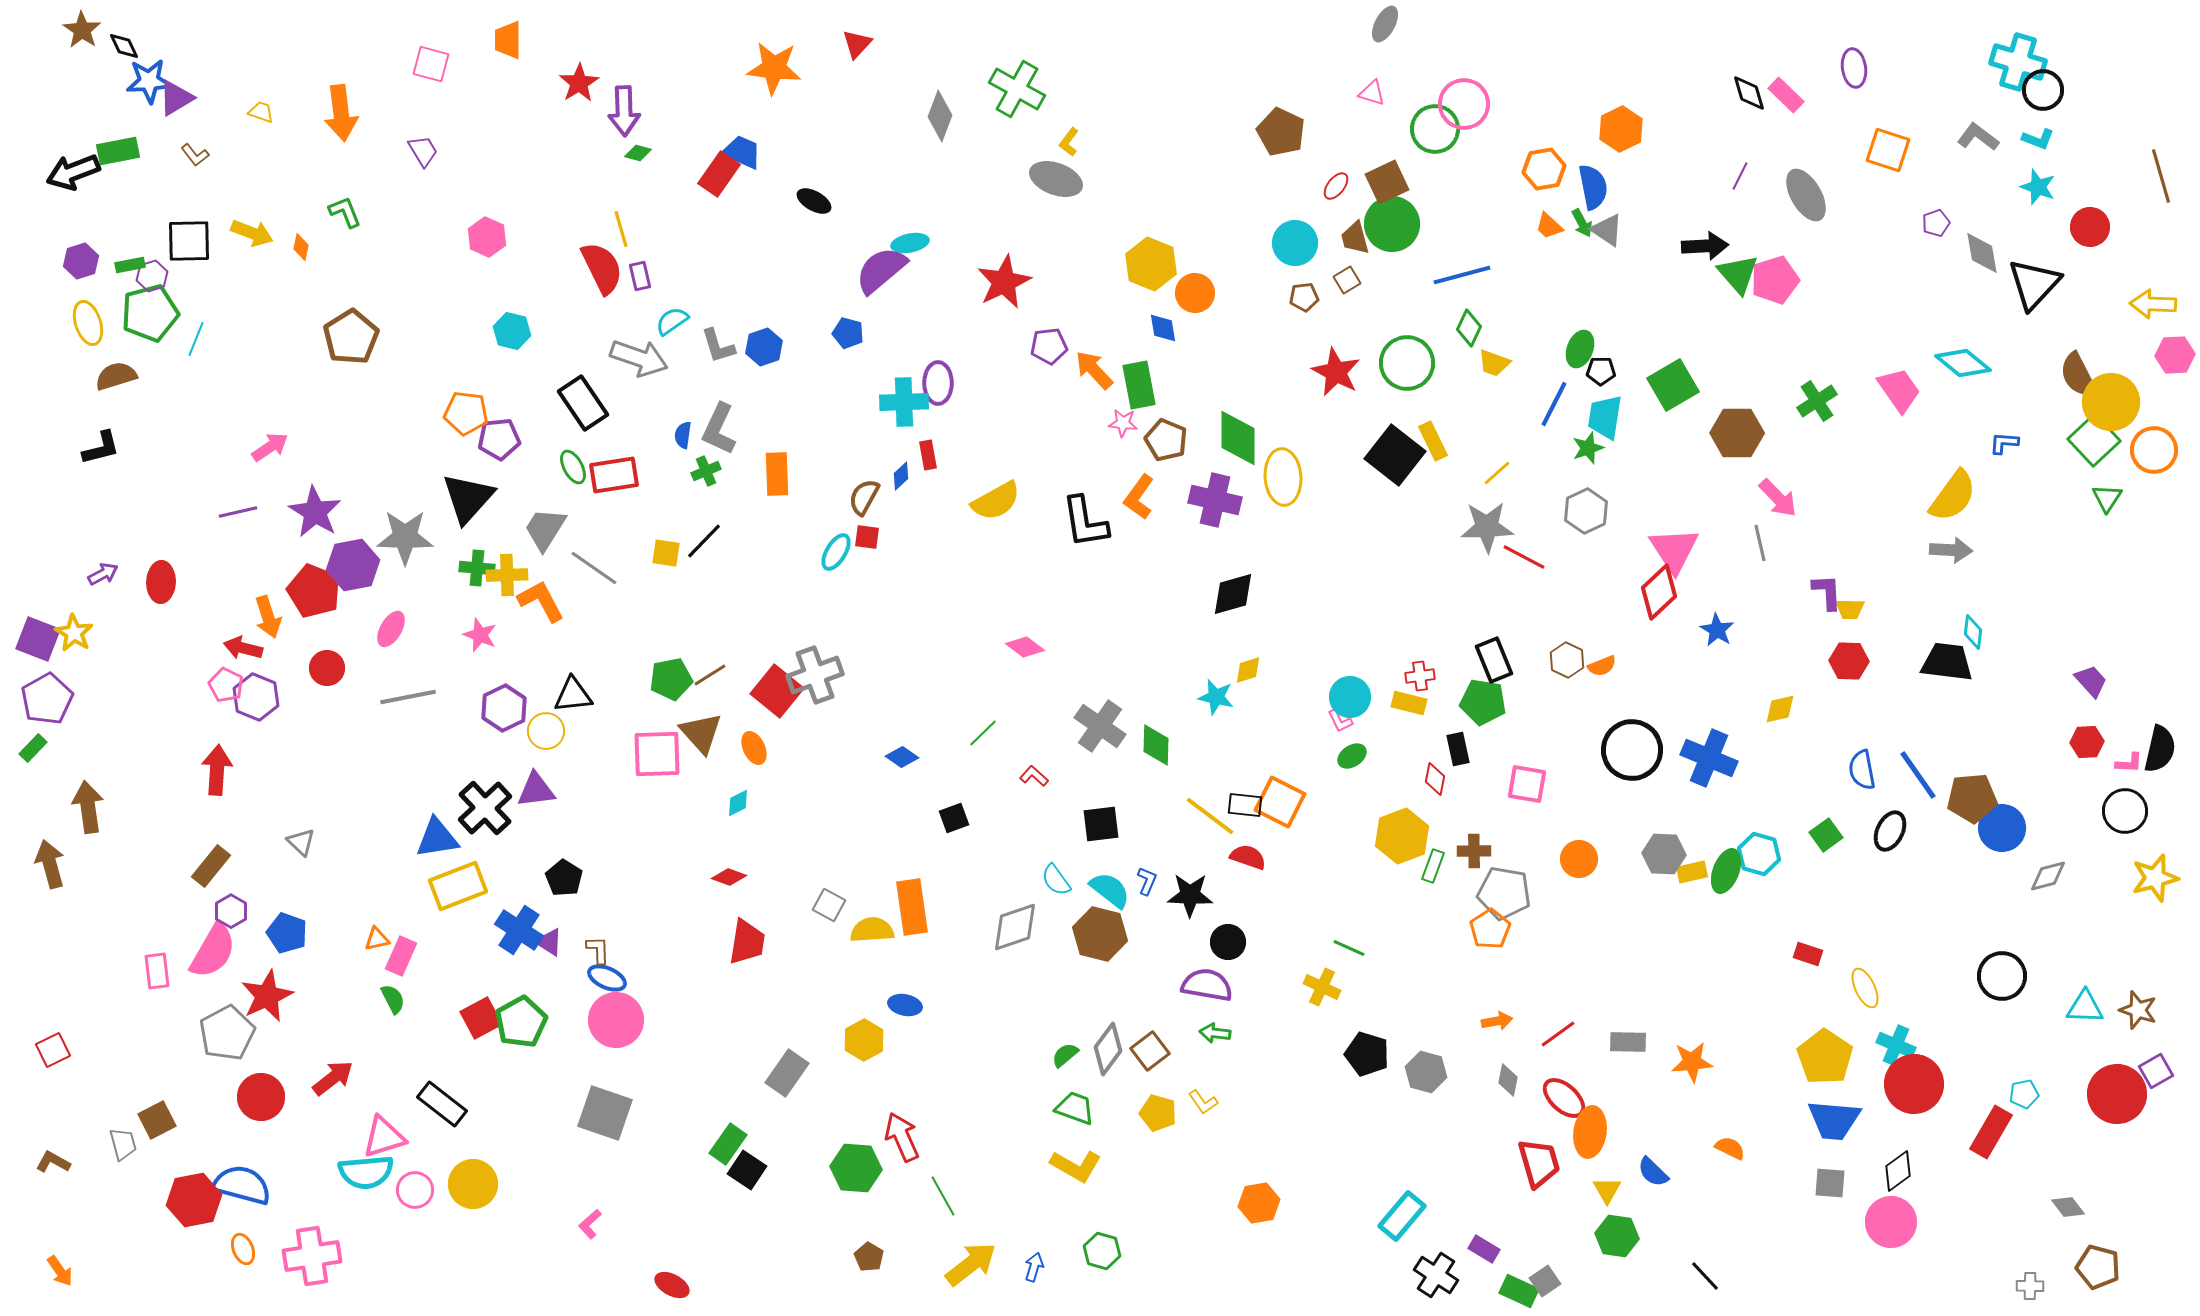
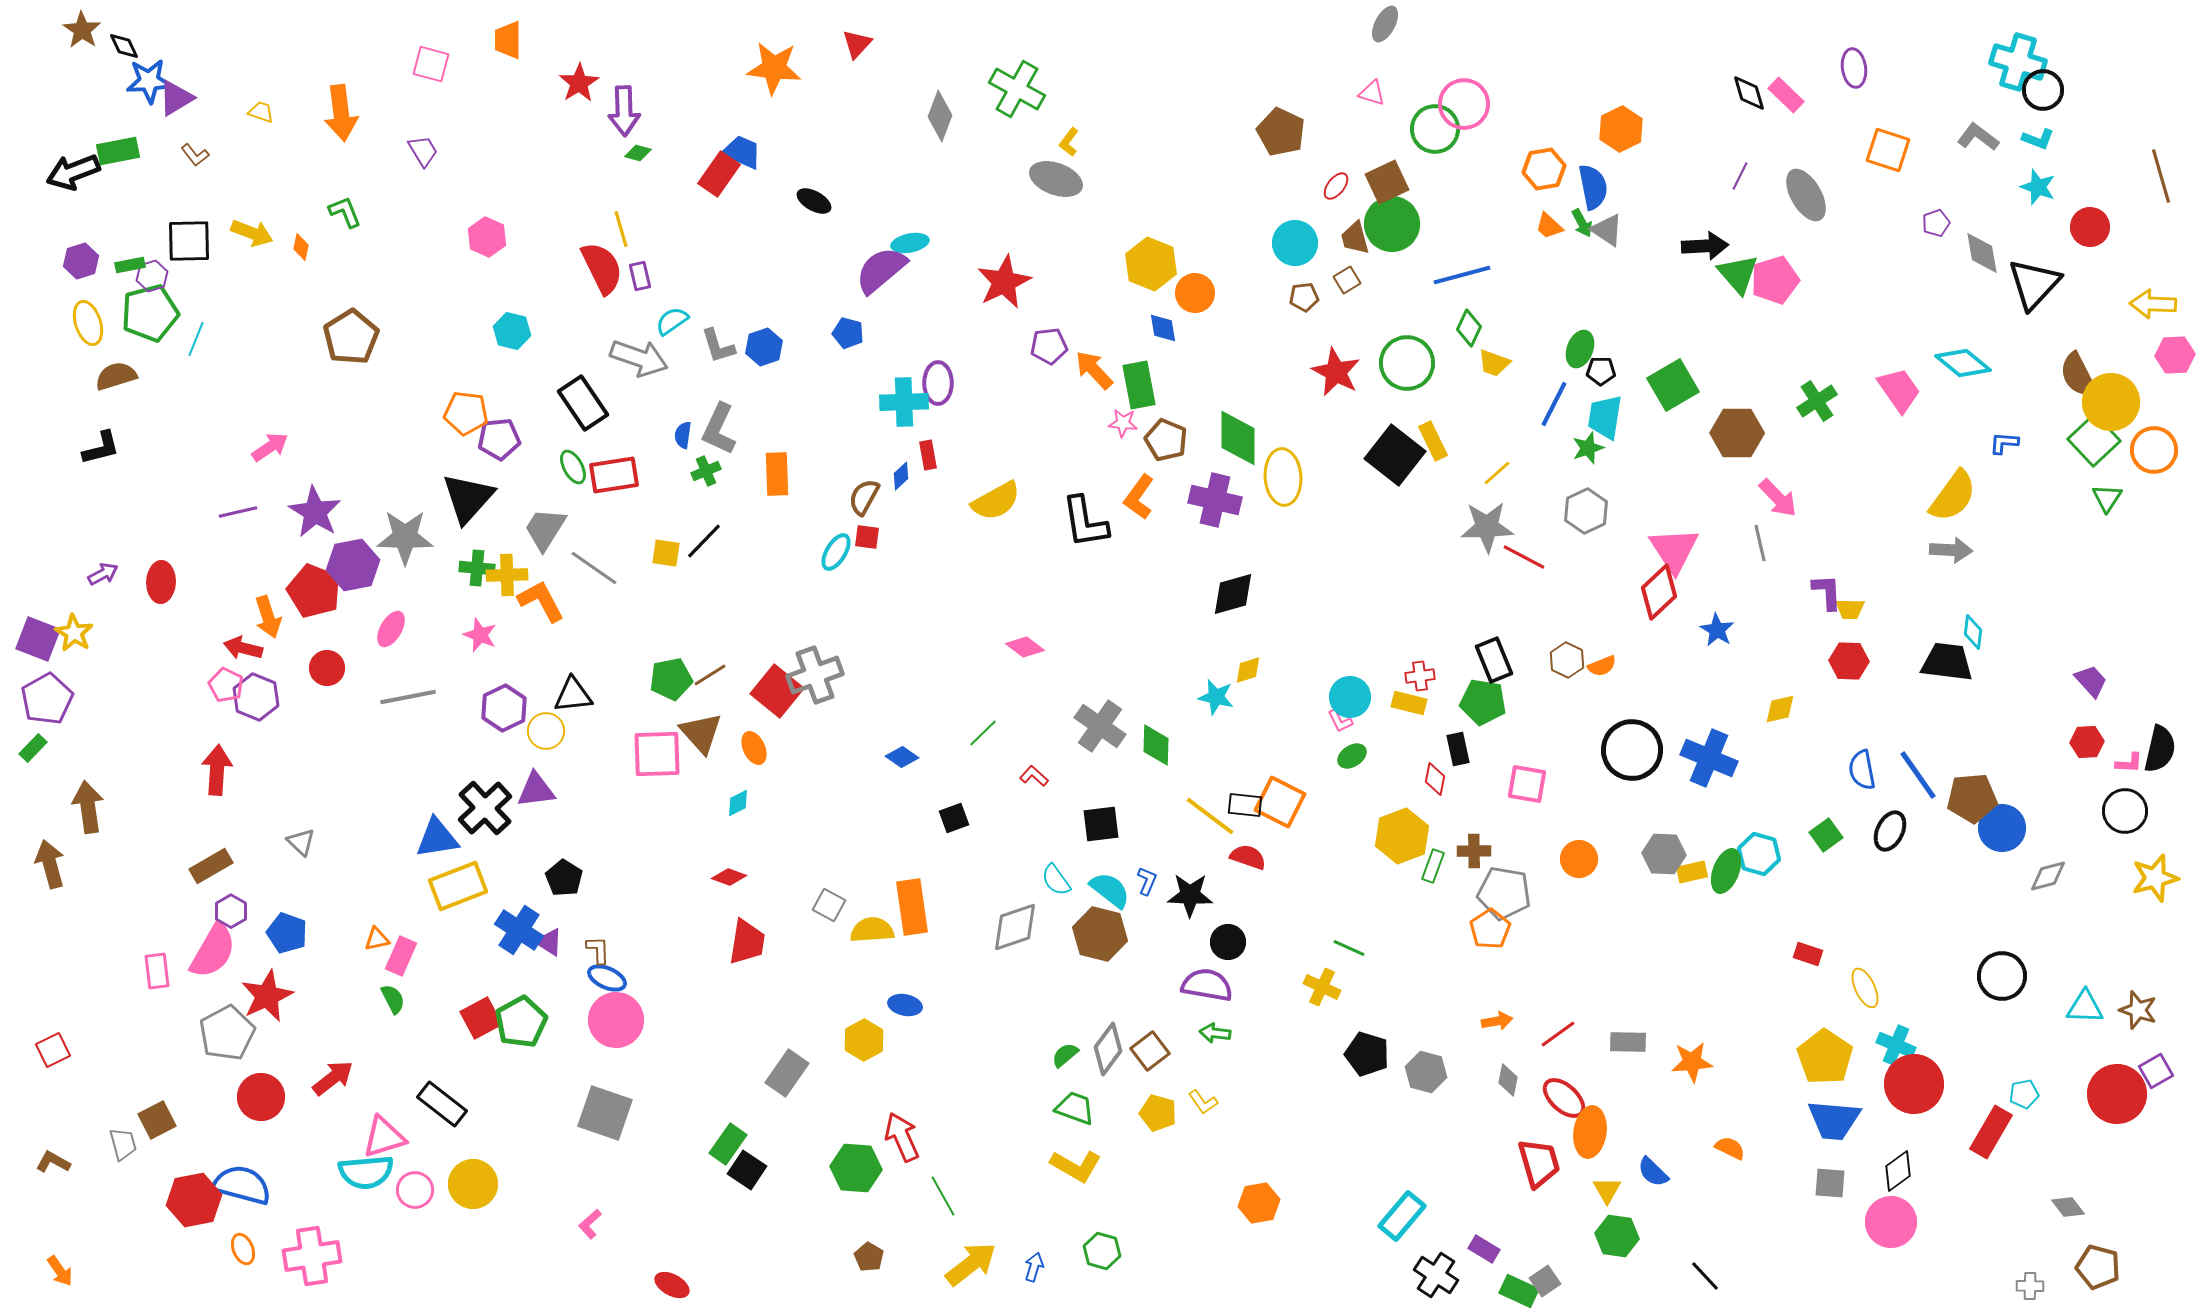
brown rectangle at (211, 866): rotated 21 degrees clockwise
